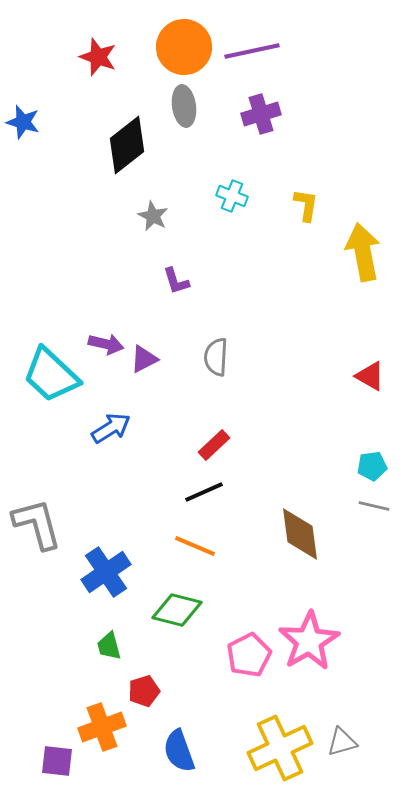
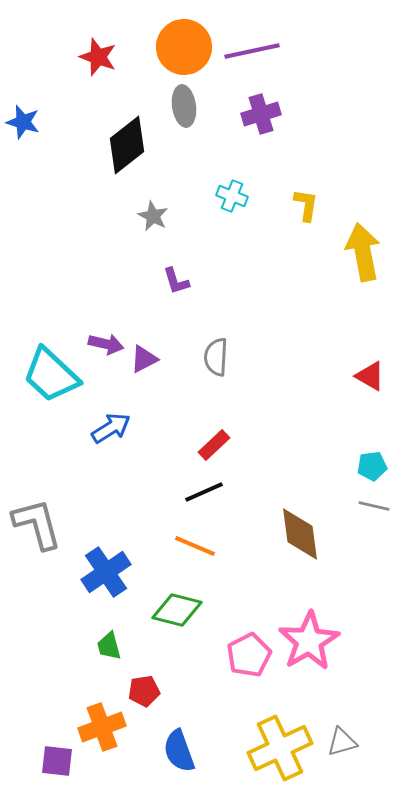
red pentagon: rotated 8 degrees clockwise
